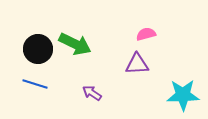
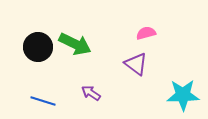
pink semicircle: moved 1 px up
black circle: moved 2 px up
purple triangle: moved 1 px left; rotated 40 degrees clockwise
blue line: moved 8 px right, 17 px down
purple arrow: moved 1 px left
